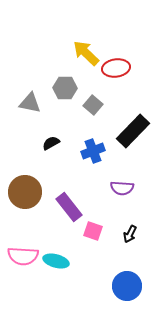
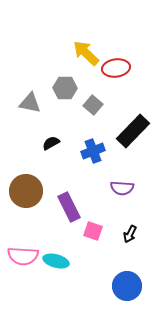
brown circle: moved 1 px right, 1 px up
purple rectangle: rotated 12 degrees clockwise
